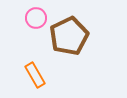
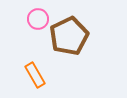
pink circle: moved 2 px right, 1 px down
